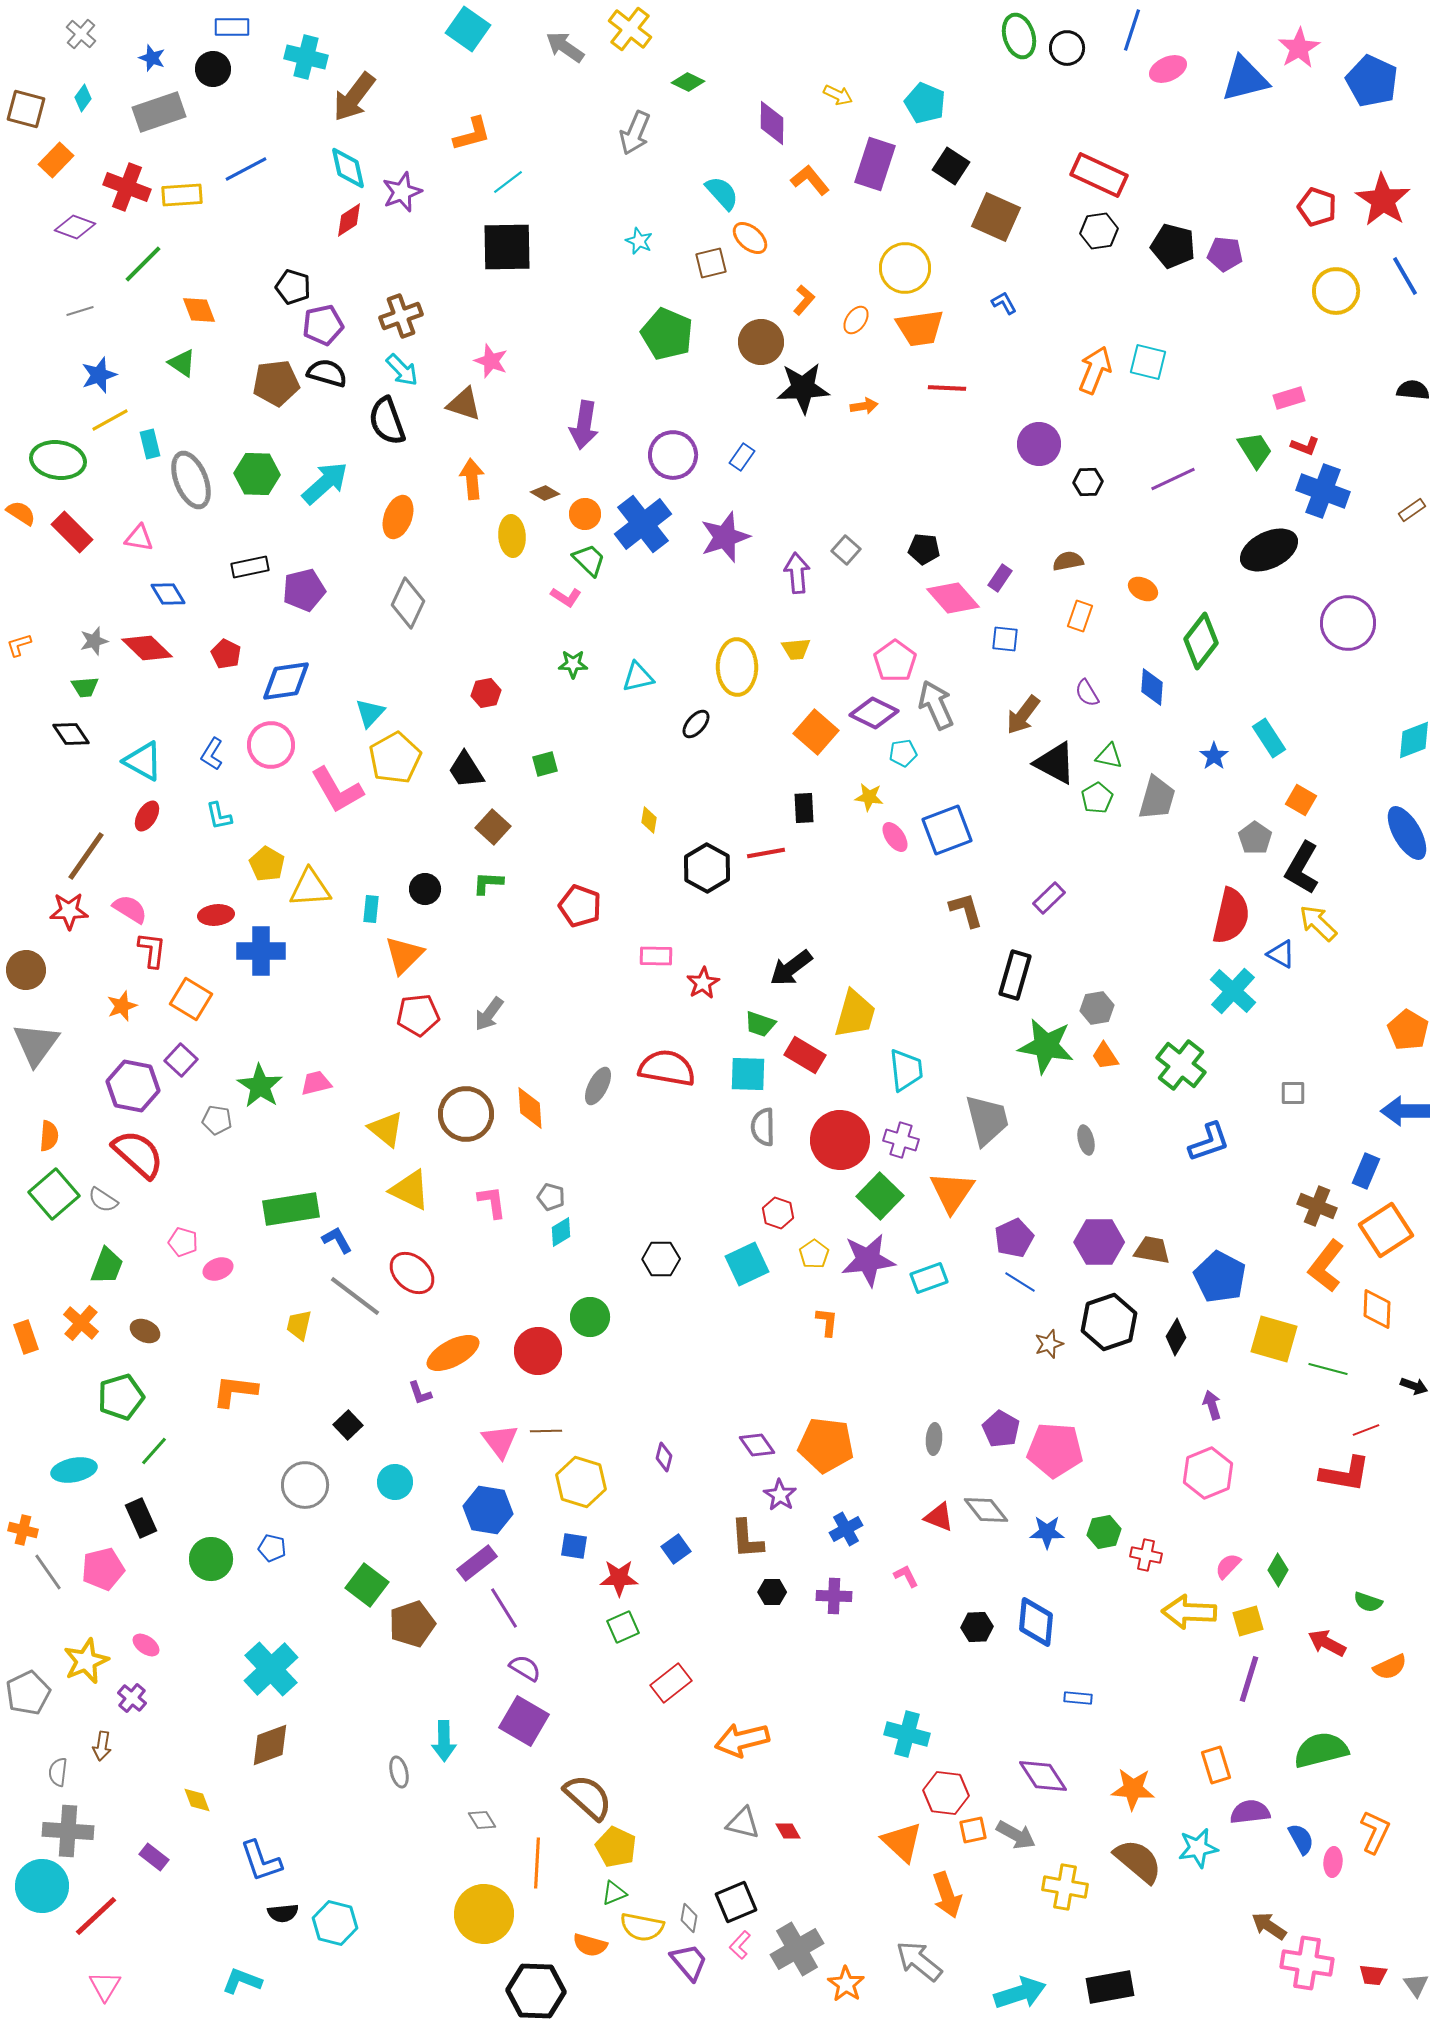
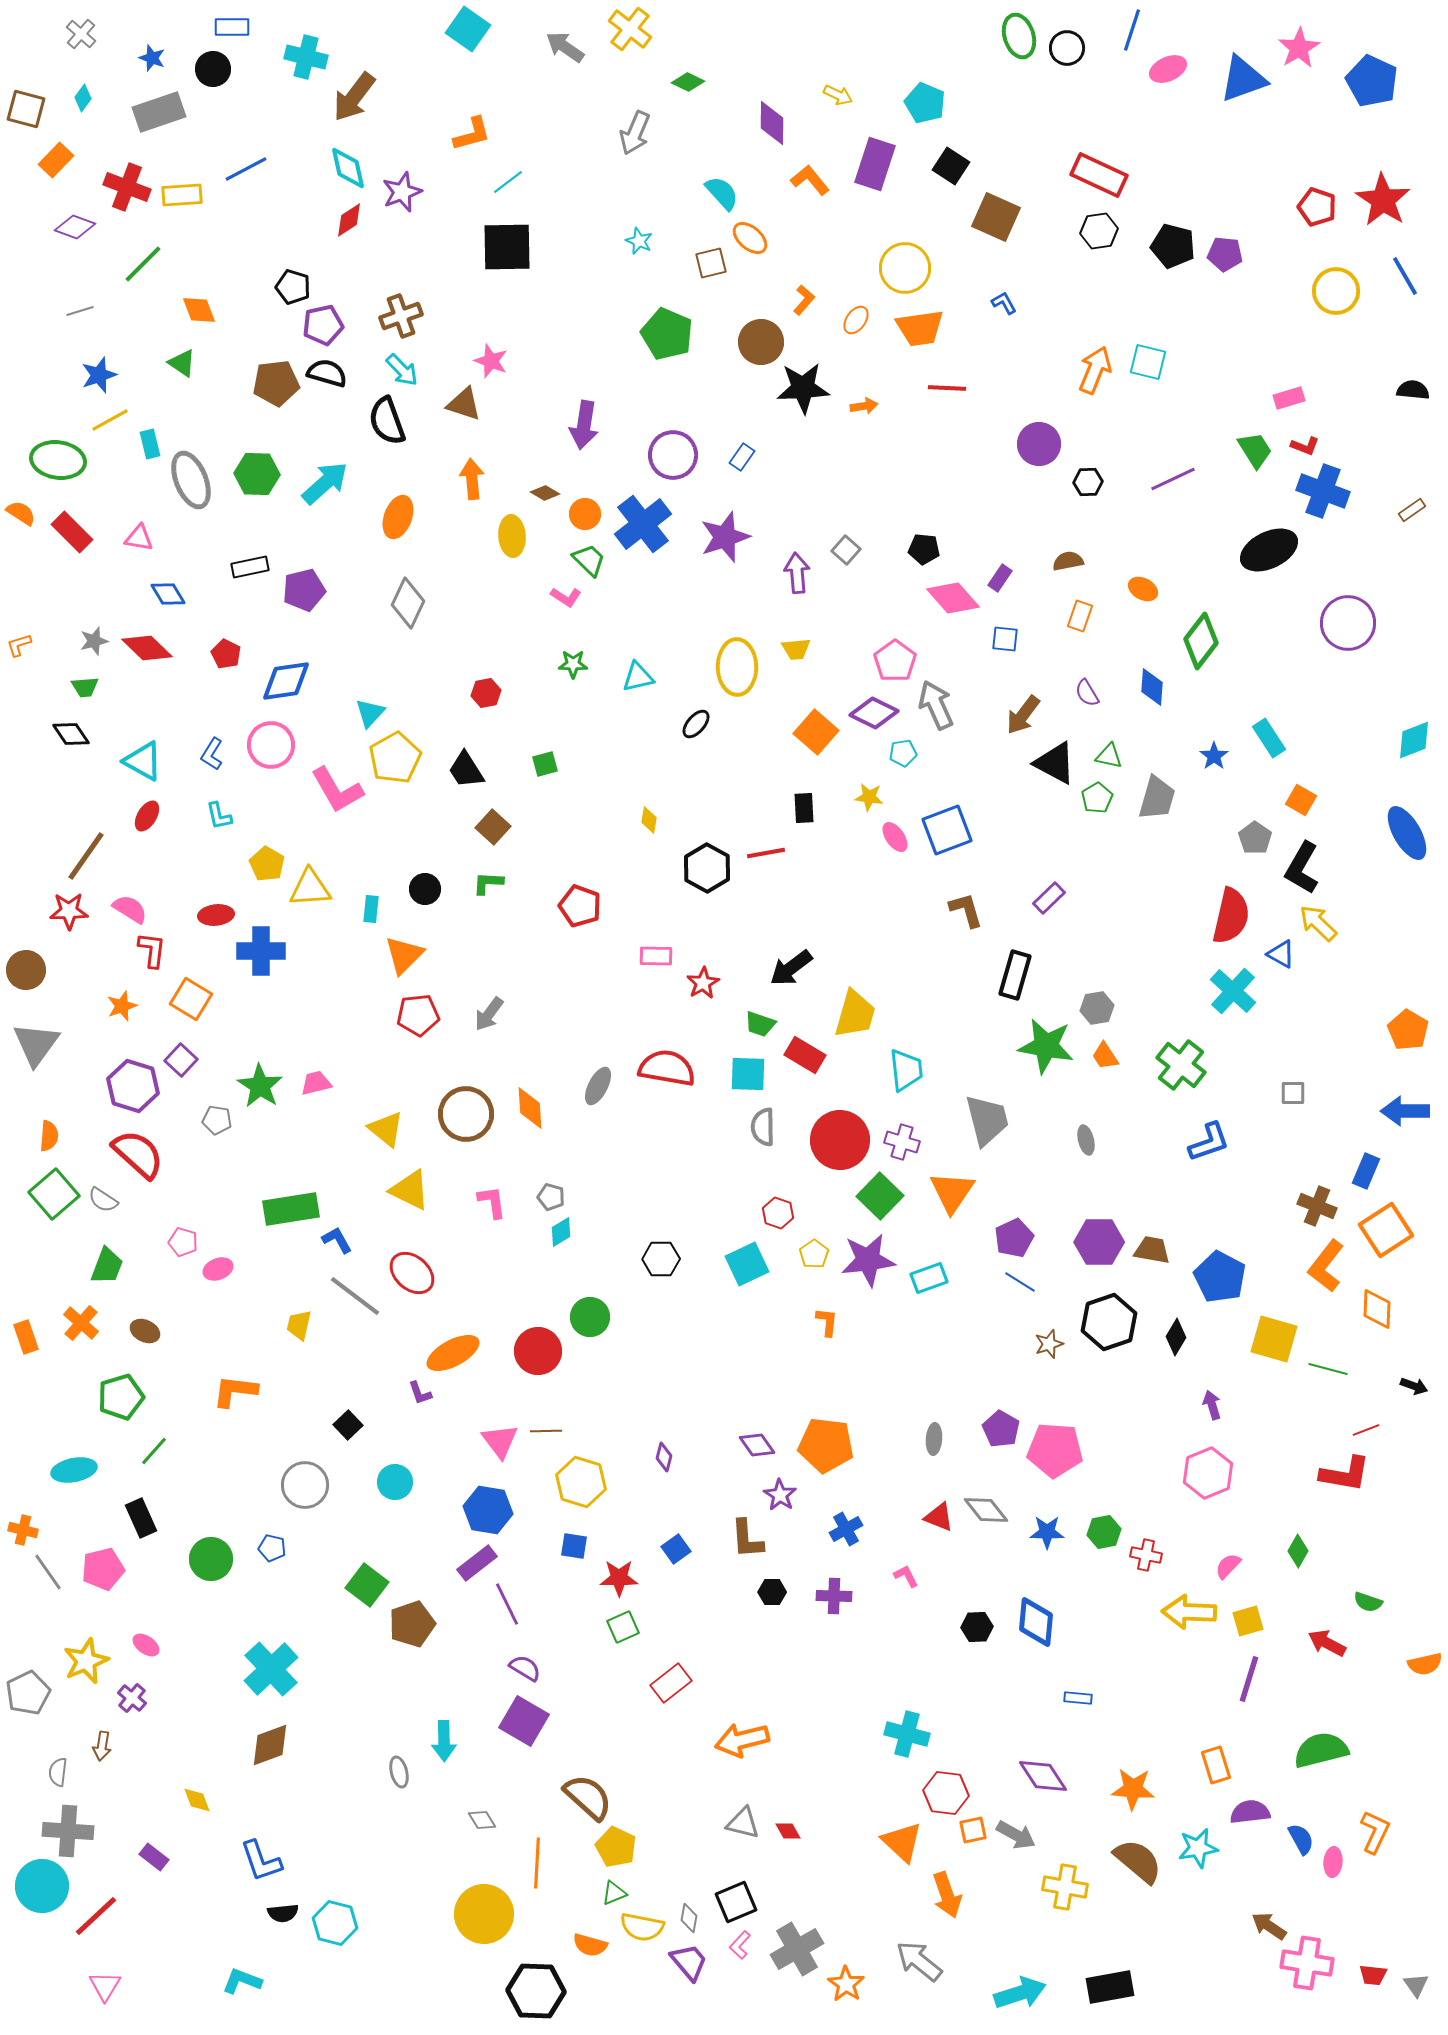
blue triangle at (1245, 79): moved 2 px left; rotated 6 degrees counterclockwise
purple hexagon at (133, 1086): rotated 6 degrees clockwise
purple cross at (901, 1140): moved 1 px right, 2 px down
green diamond at (1278, 1570): moved 20 px right, 19 px up
purple line at (504, 1608): moved 3 px right, 4 px up; rotated 6 degrees clockwise
orange semicircle at (1390, 1667): moved 35 px right, 3 px up; rotated 12 degrees clockwise
